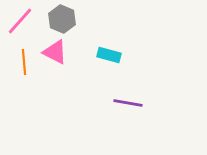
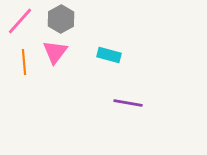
gray hexagon: moved 1 px left; rotated 8 degrees clockwise
pink triangle: rotated 40 degrees clockwise
